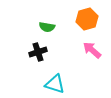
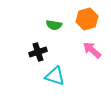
green semicircle: moved 7 px right, 2 px up
cyan triangle: moved 8 px up
